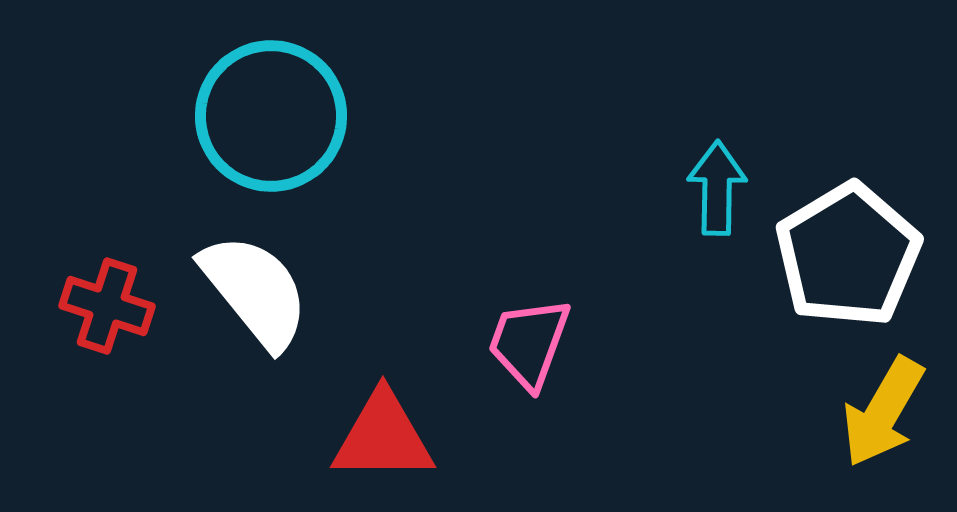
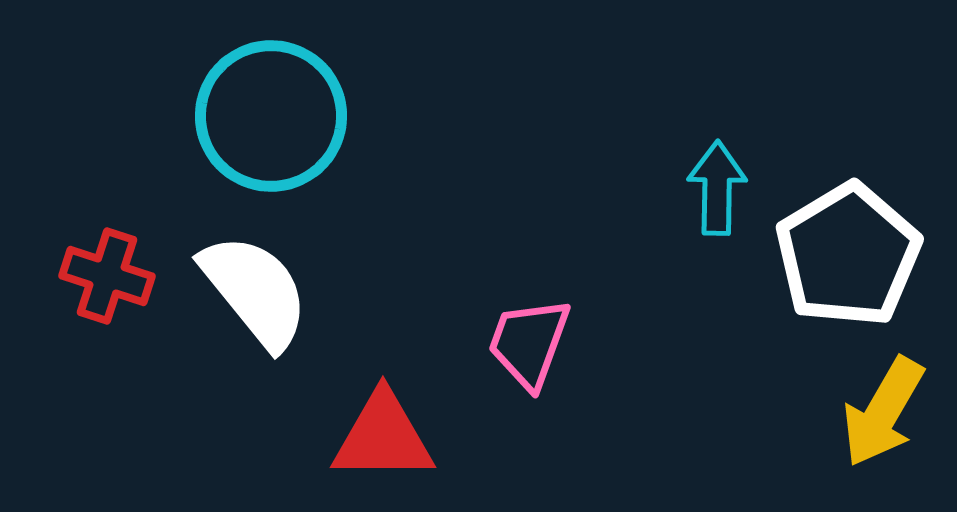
red cross: moved 30 px up
